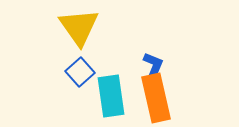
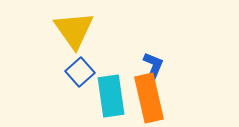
yellow triangle: moved 5 px left, 3 px down
orange rectangle: moved 7 px left
